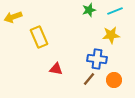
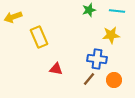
cyan line: moved 2 px right; rotated 28 degrees clockwise
